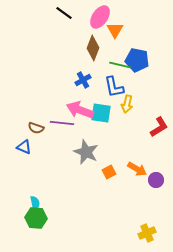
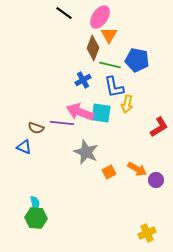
orange triangle: moved 6 px left, 5 px down
green line: moved 10 px left
pink arrow: moved 2 px down
